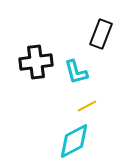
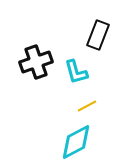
black rectangle: moved 3 px left, 1 px down
black cross: rotated 12 degrees counterclockwise
cyan diamond: moved 2 px right, 1 px down
